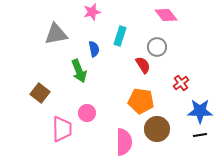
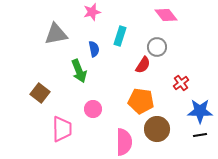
red semicircle: rotated 66 degrees clockwise
pink circle: moved 6 px right, 4 px up
